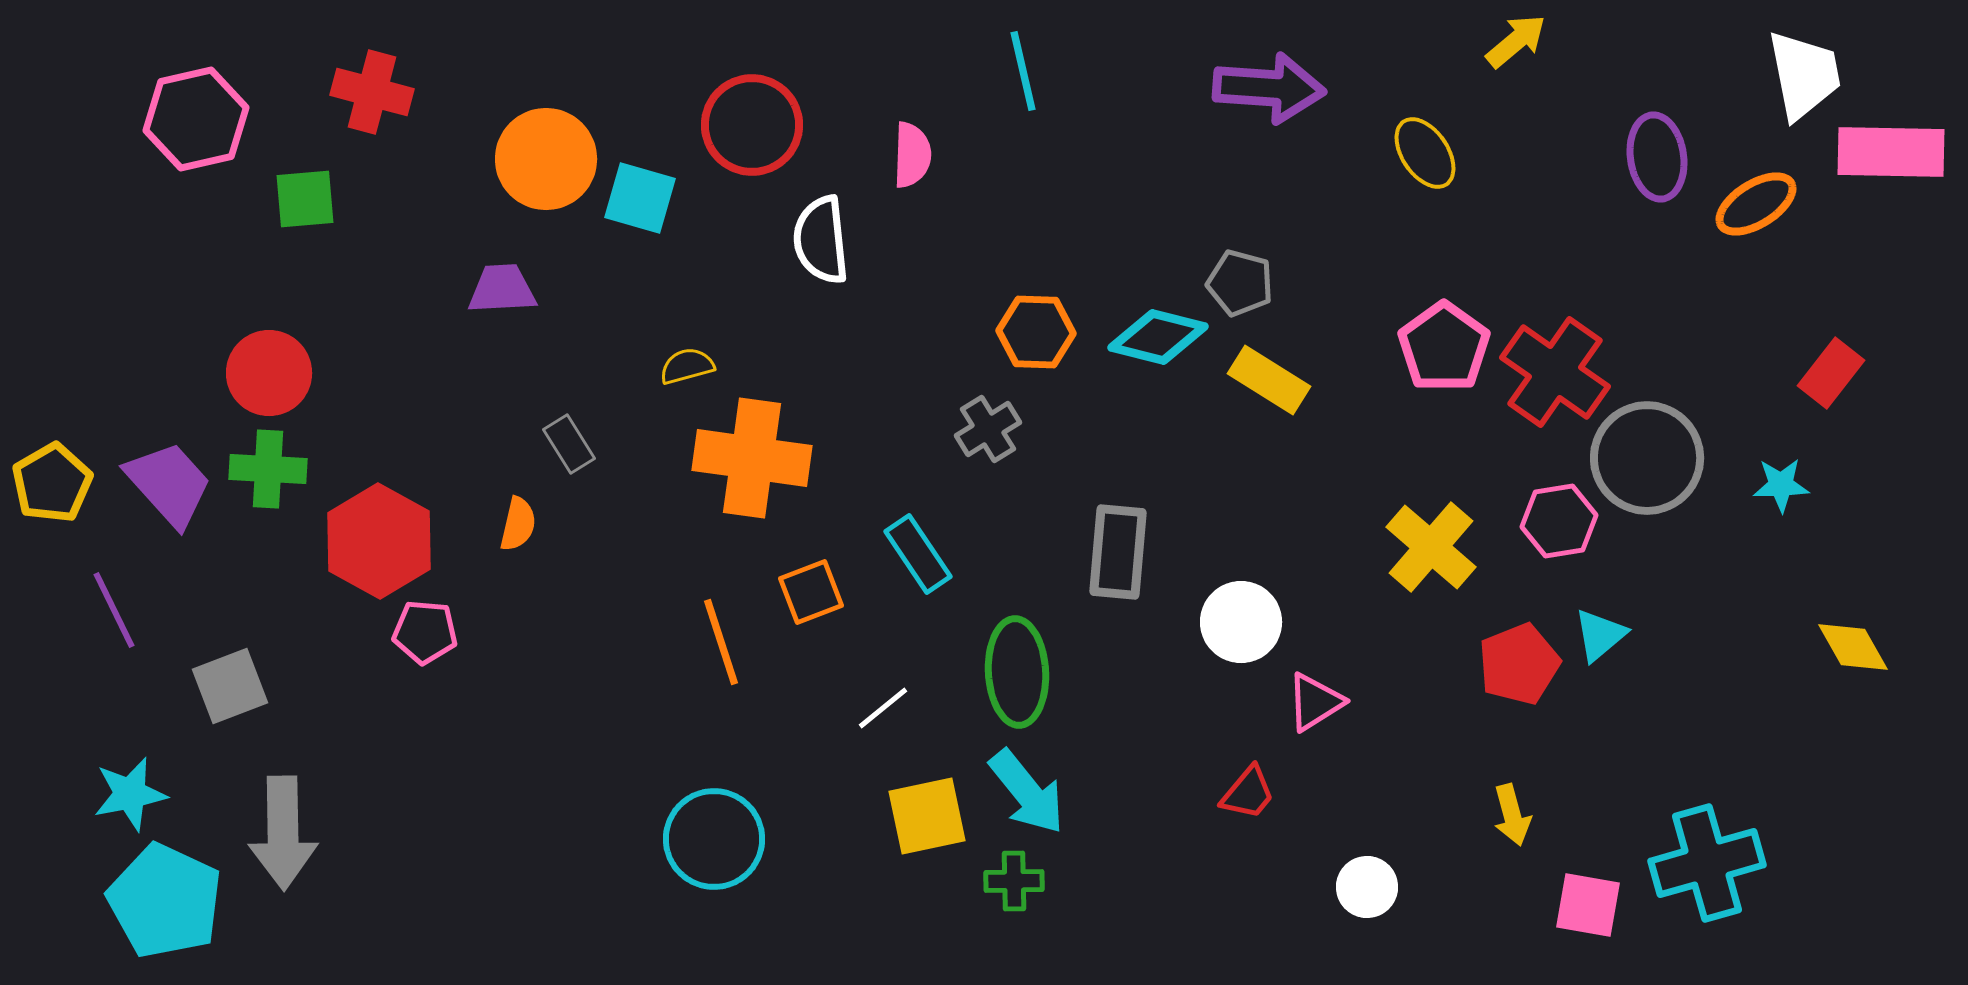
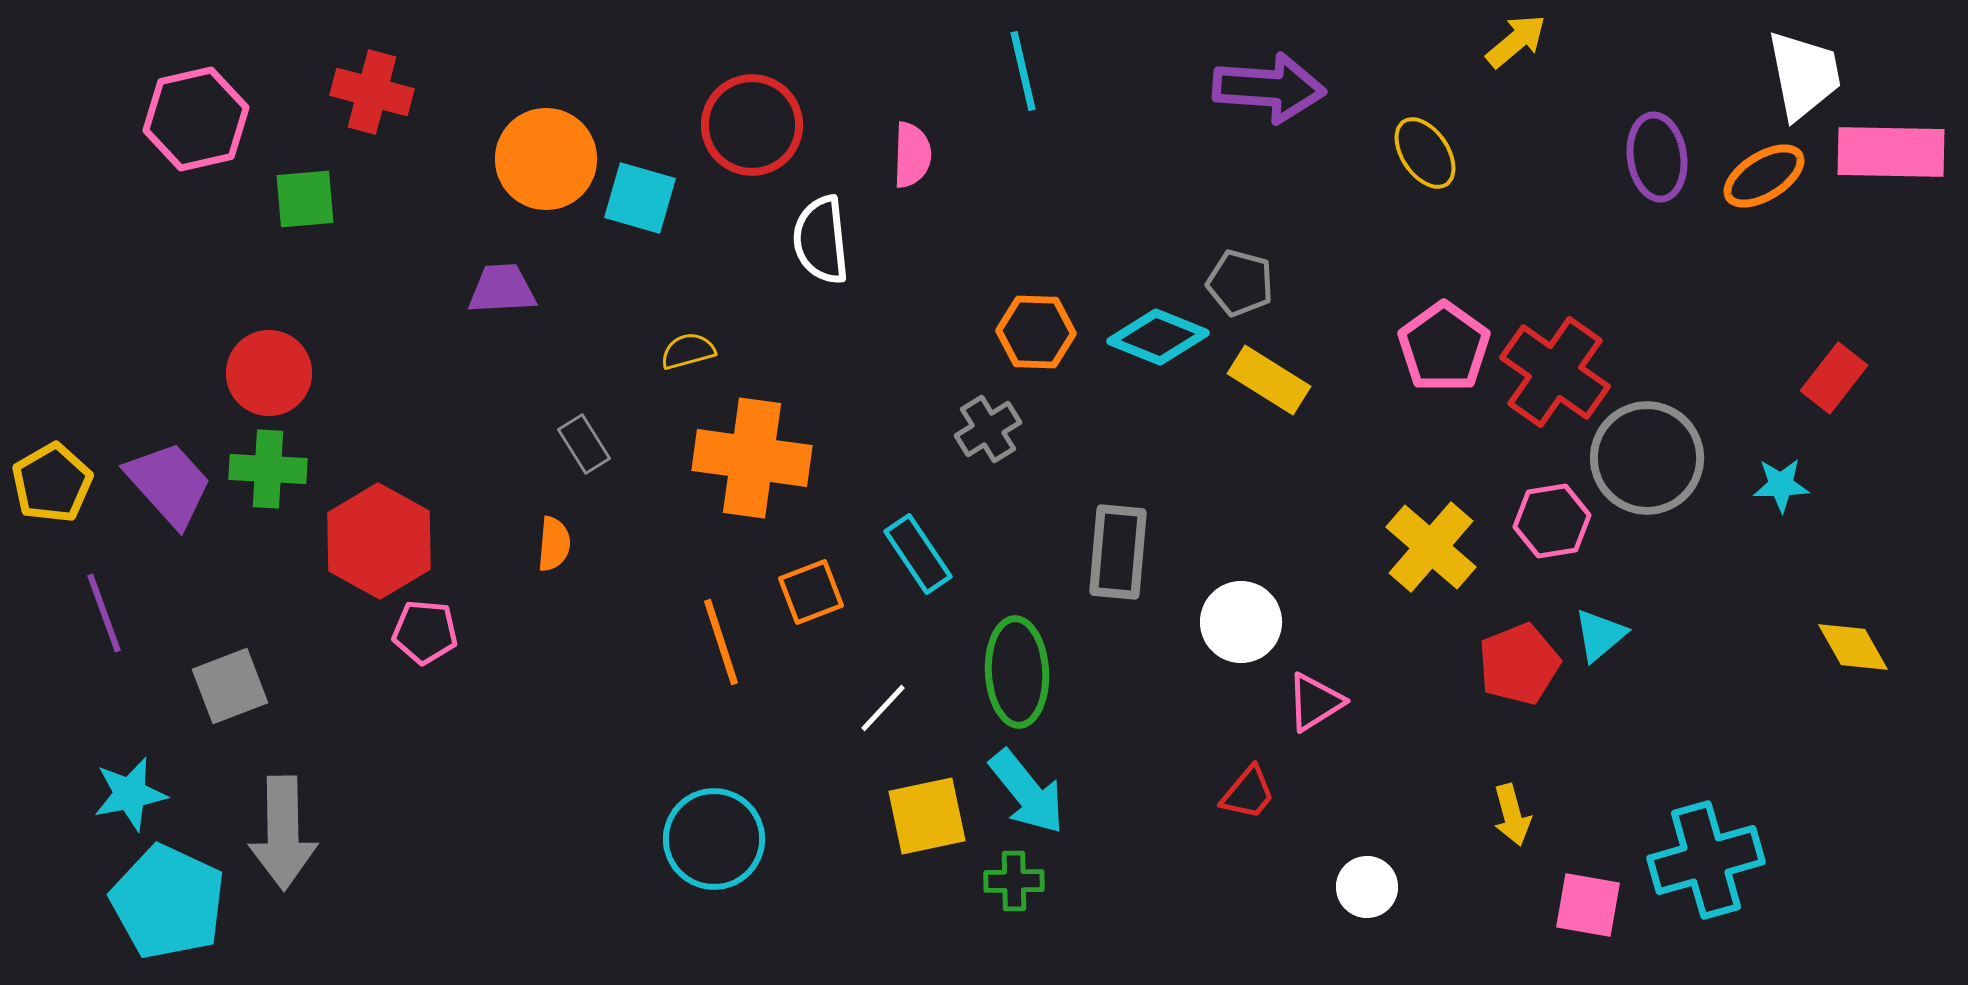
orange ellipse at (1756, 204): moved 8 px right, 28 px up
cyan diamond at (1158, 337): rotated 8 degrees clockwise
yellow semicircle at (687, 366): moved 1 px right, 15 px up
red rectangle at (1831, 373): moved 3 px right, 5 px down
gray rectangle at (569, 444): moved 15 px right
pink hexagon at (1559, 521): moved 7 px left
orange semicircle at (518, 524): moved 36 px right, 20 px down; rotated 8 degrees counterclockwise
purple line at (114, 610): moved 10 px left, 3 px down; rotated 6 degrees clockwise
white line at (883, 708): rotated 8 degrees counterclockwise
cyan cross at (1707, 863): moved 1 px left, 3 px up
cyan pentagon at (165, 901): moved 3 px right, 1 px down
